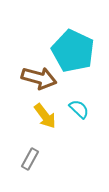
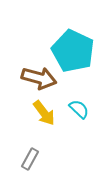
yellow arrow: moved 1 px left, 3 px up
